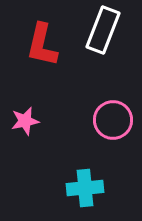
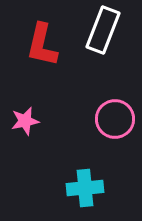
pink circle: moved 2 px right, 1 px up
